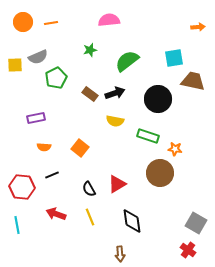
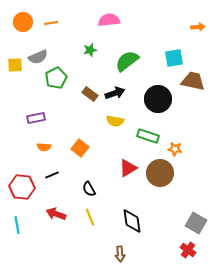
red triangle: moved 11 px right, 16 px up
